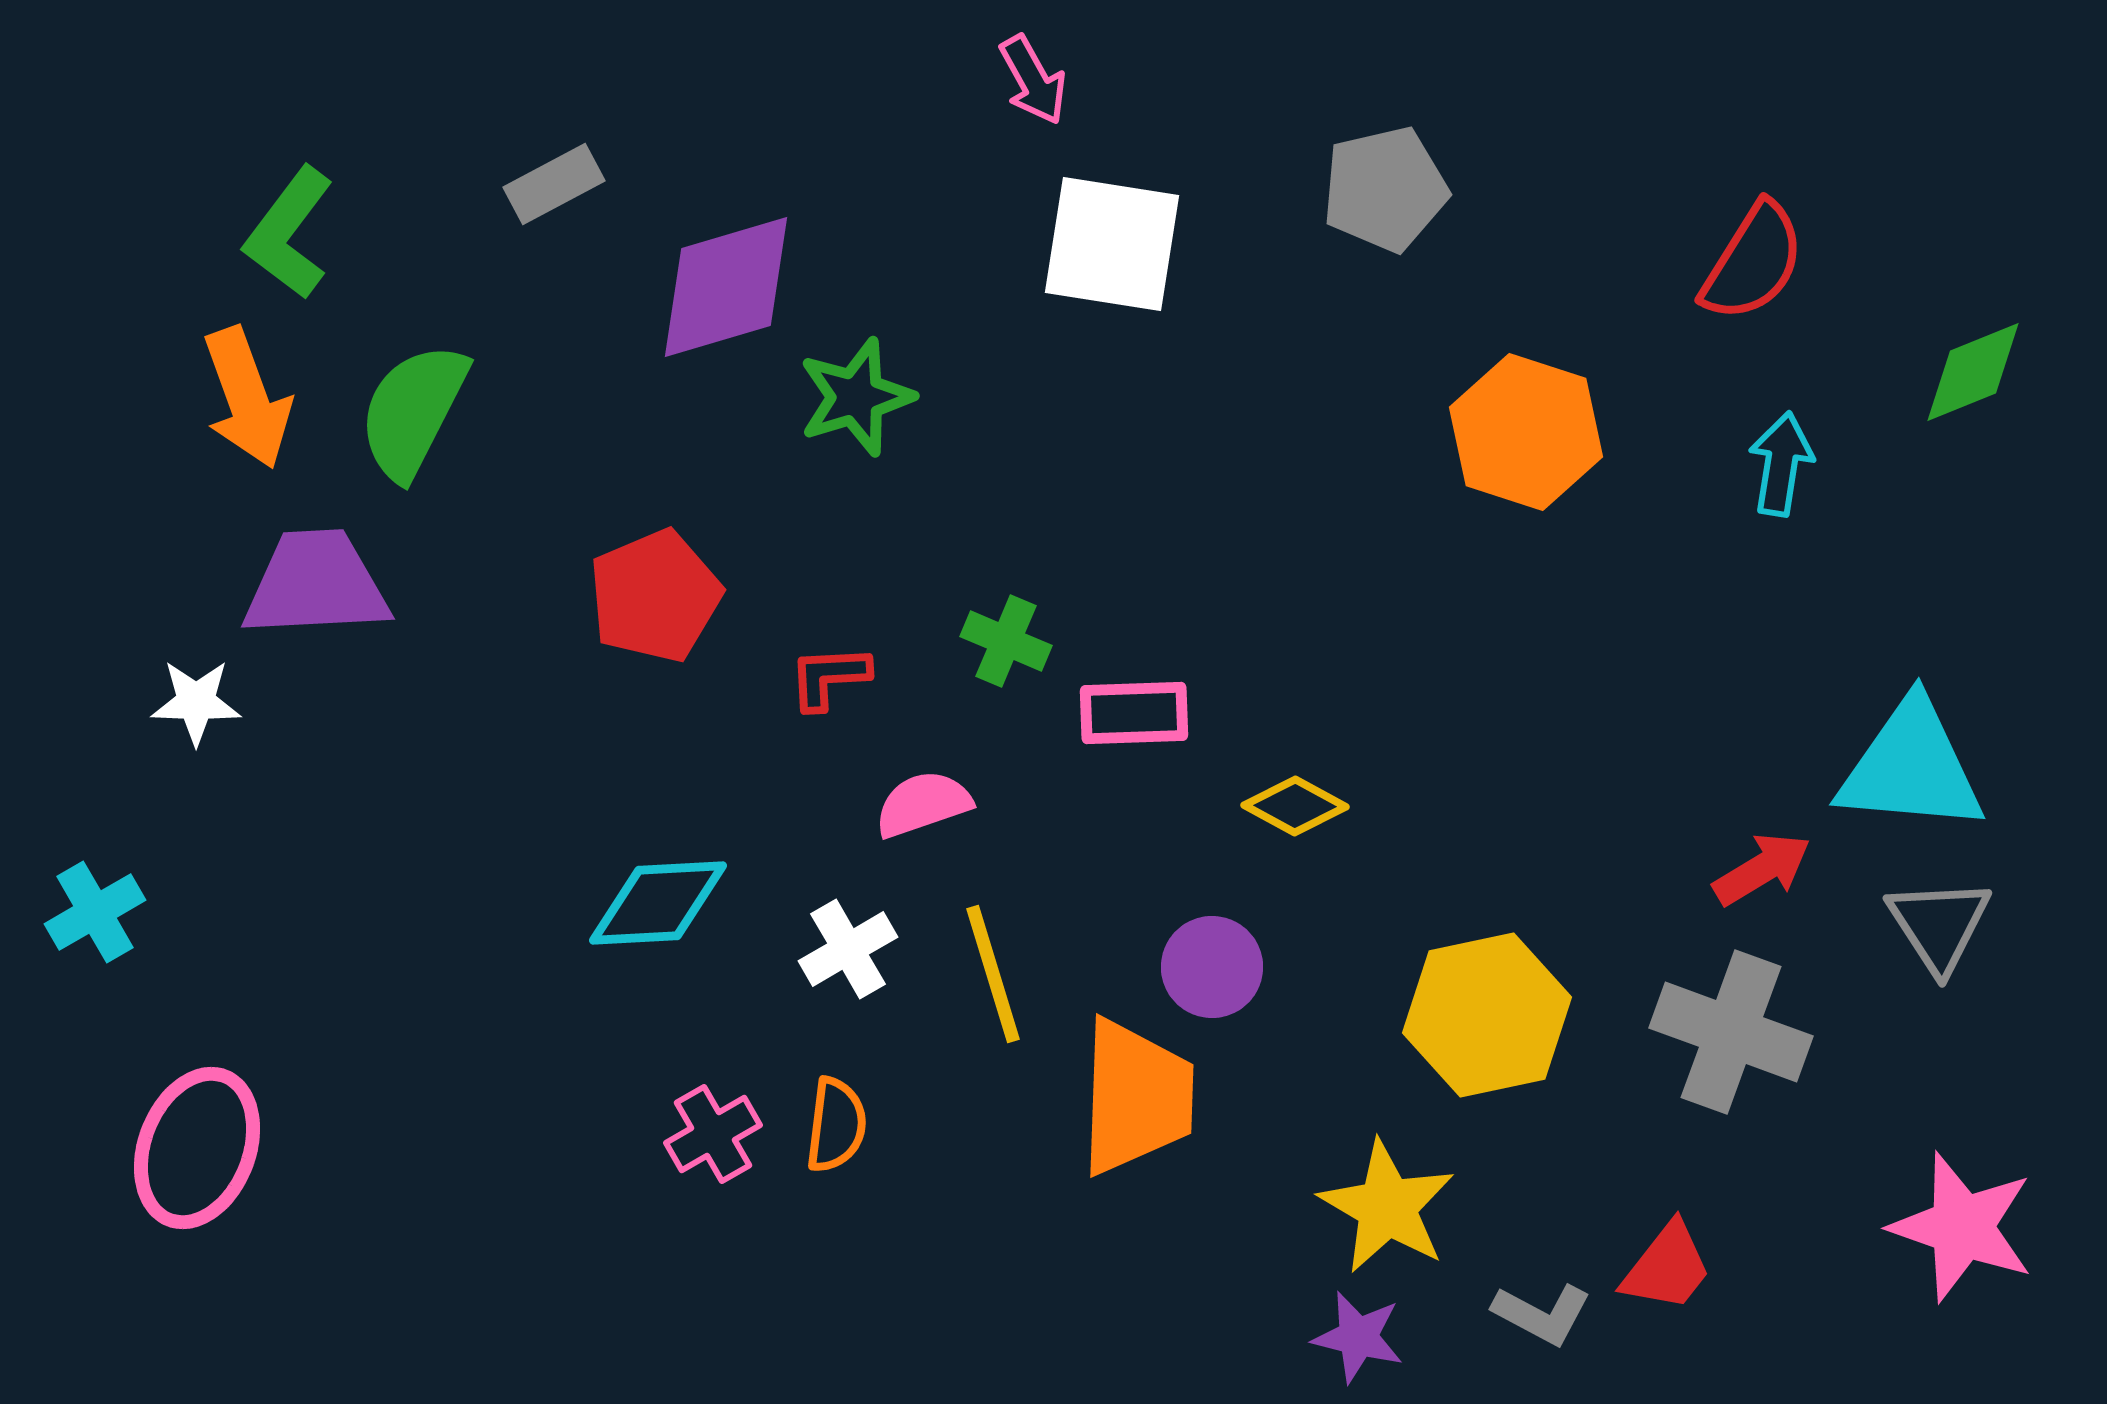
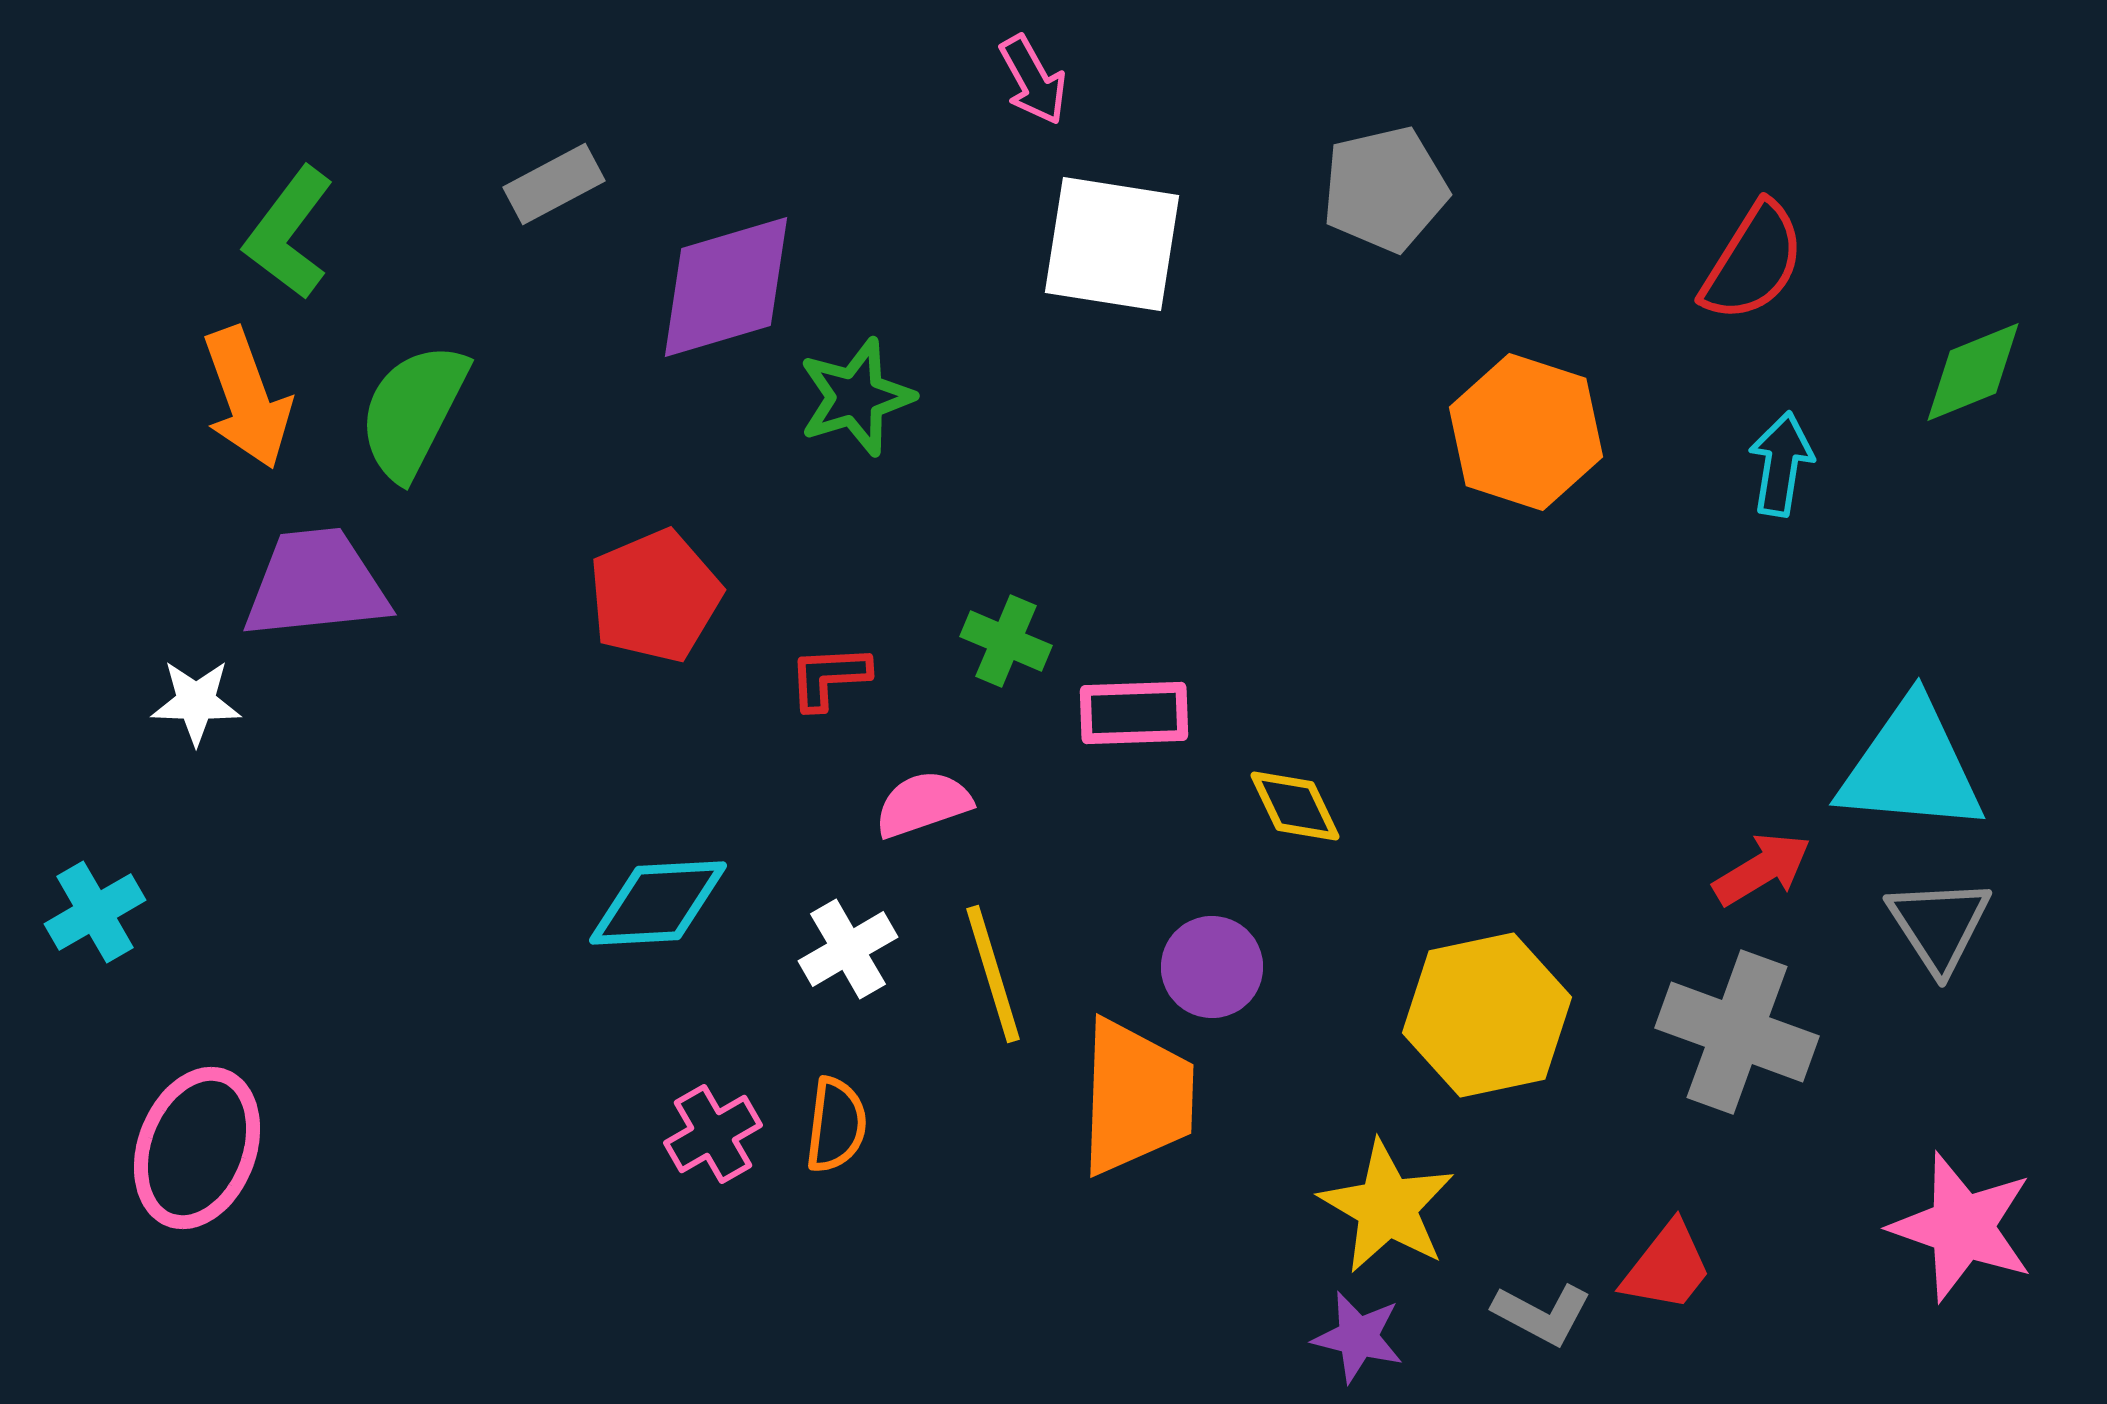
purple trapezoid: rotated 3 degrees counterclockwise
yellow diamond: rotated 36 degrees clockwise
gray cross: moved 6 px right
